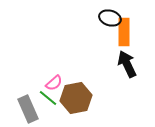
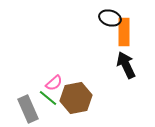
black arrow: moved 1 px left, 1 px down
